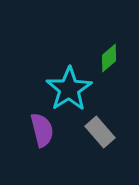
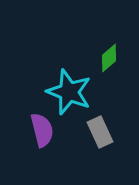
cyan star: moved 3 px down; rotated 18 degrees counterclockwise
gray rectangle: rotated 16 degrees clockwise
